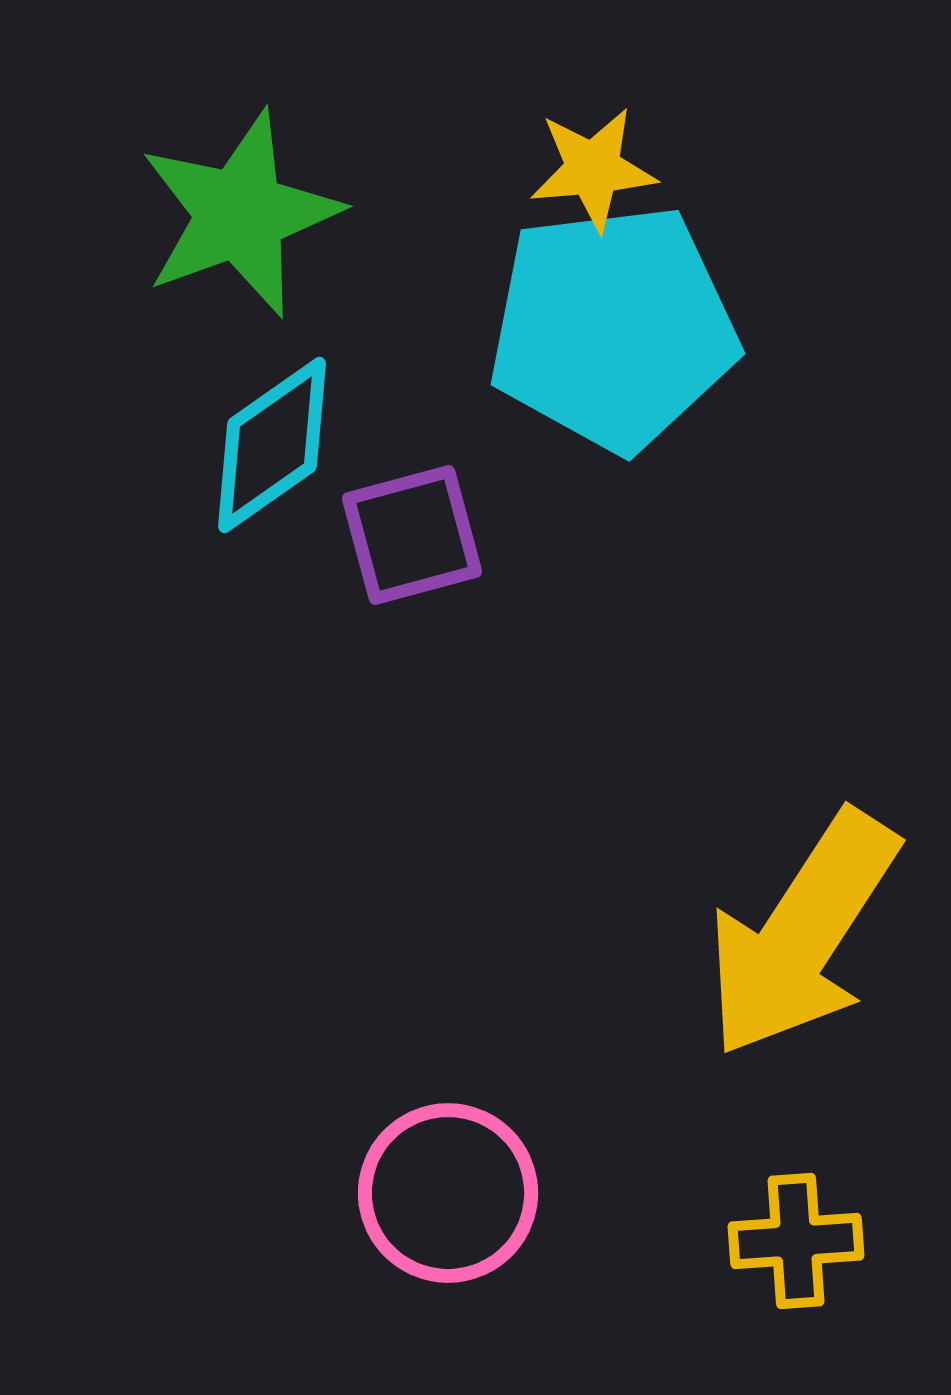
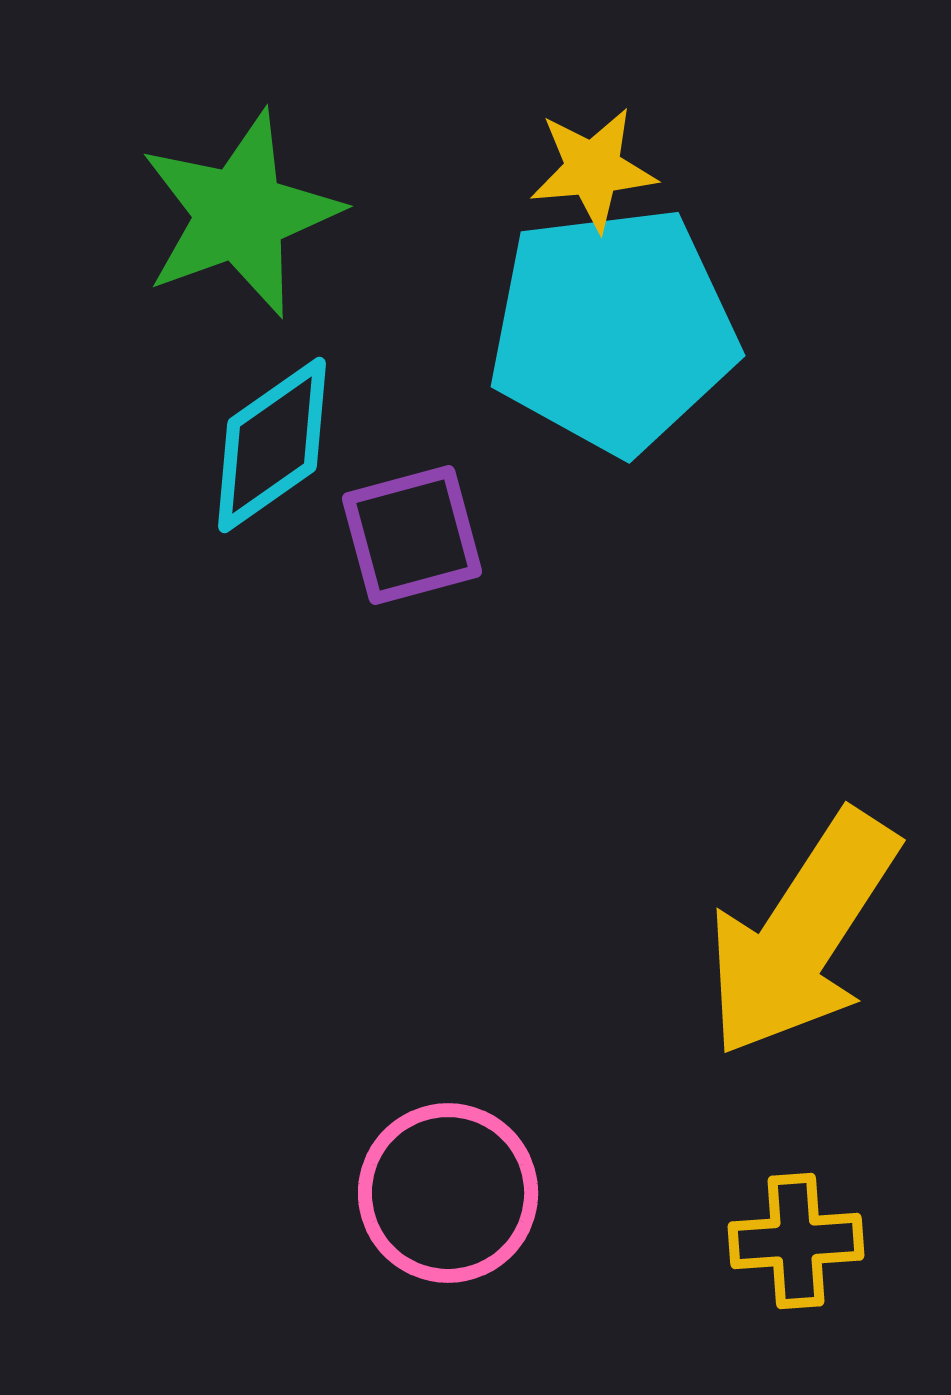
cyan pentagon: moved 2 px down
